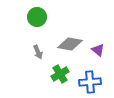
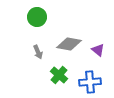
gray diamond: moved 1 px left
green cross: moved 1 px left, 1 px down; rotated 18 degrees counterclockwise
